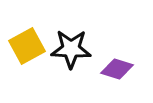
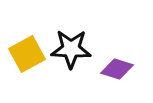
yellow square: moved 8 px down
